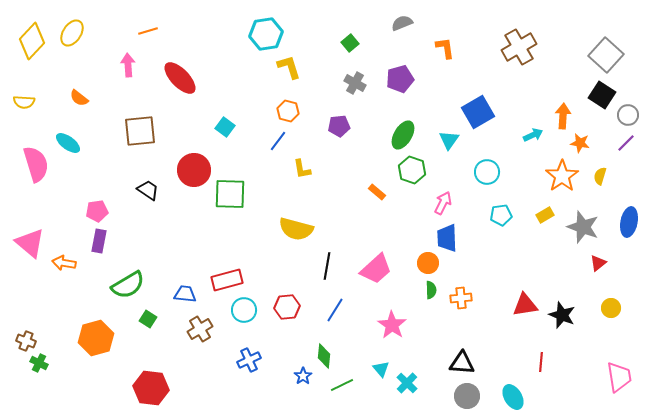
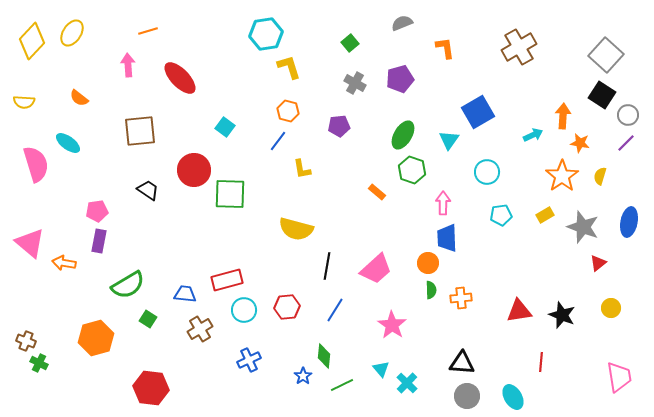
pink arrow at (443, 203): rotated 25 degrees counterclockwise
red triangle at (525, 305): moved 6 px left, 6 px down
